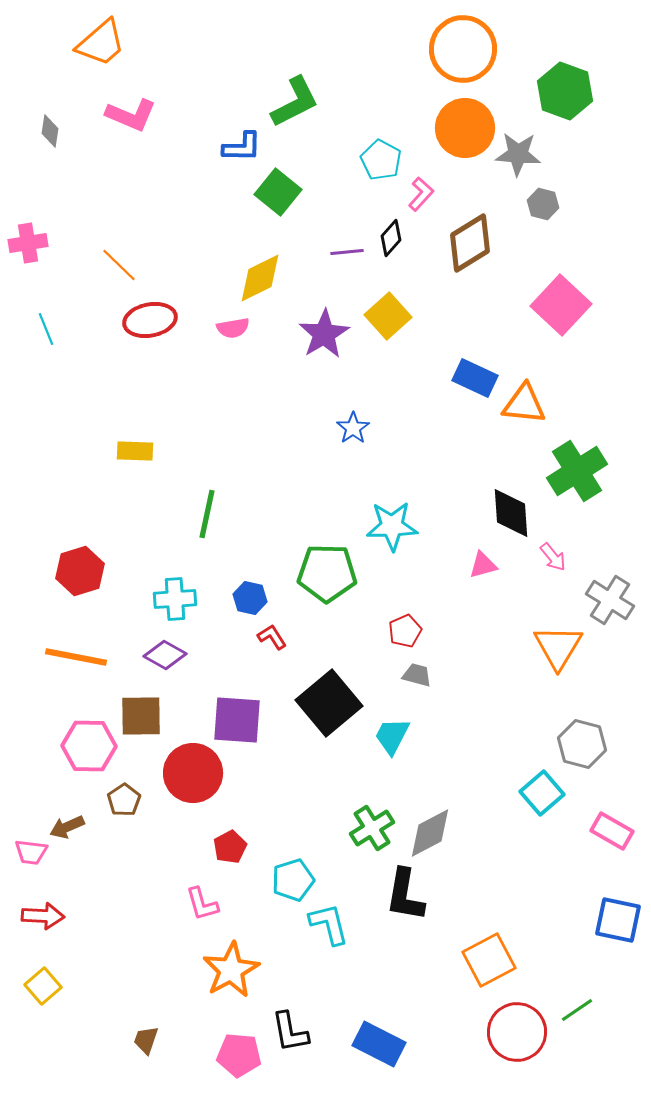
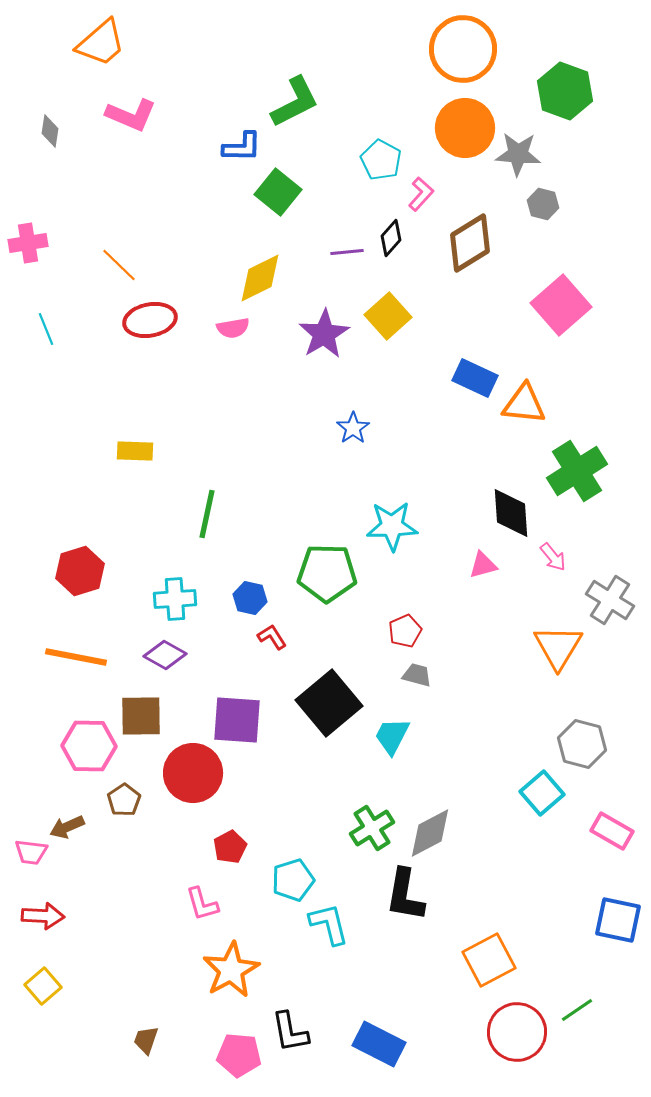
pink square at (561, 305): rotated 6 degrees clockwise
